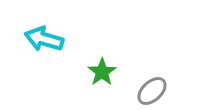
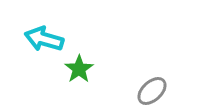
green star: moved 23 px left, 3 px up
